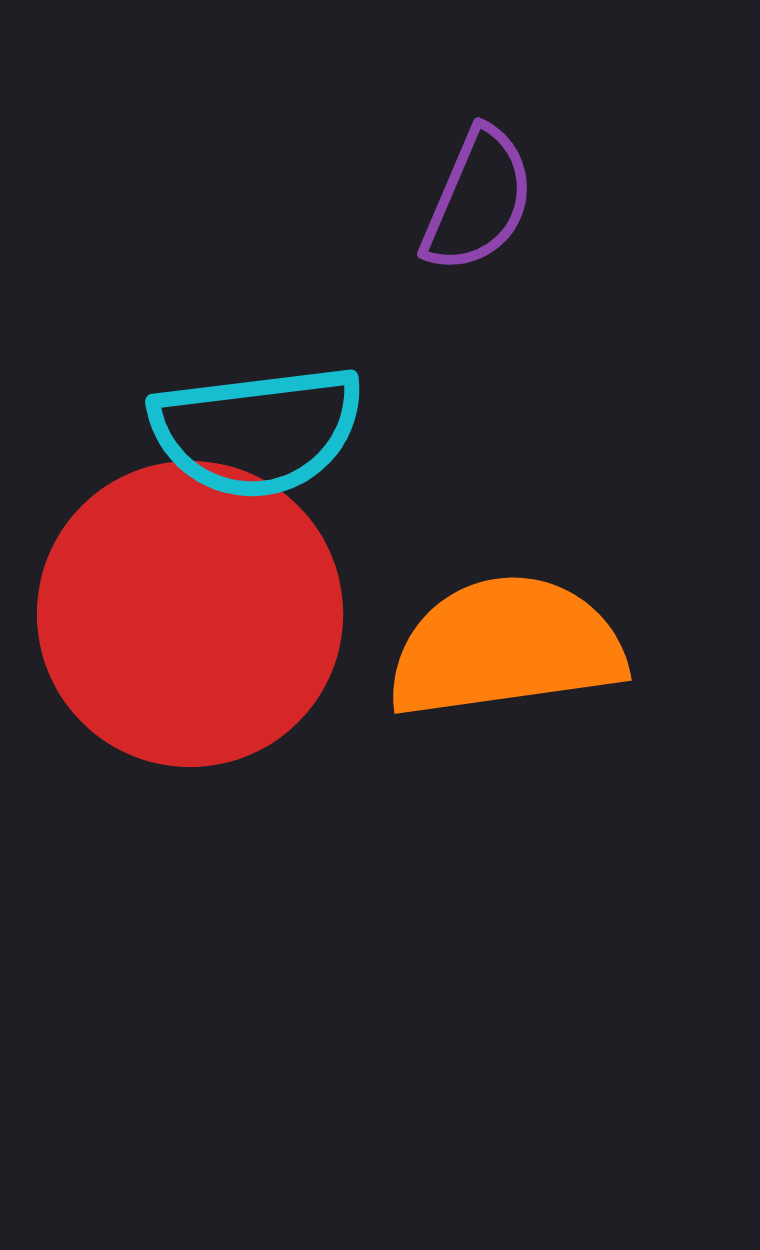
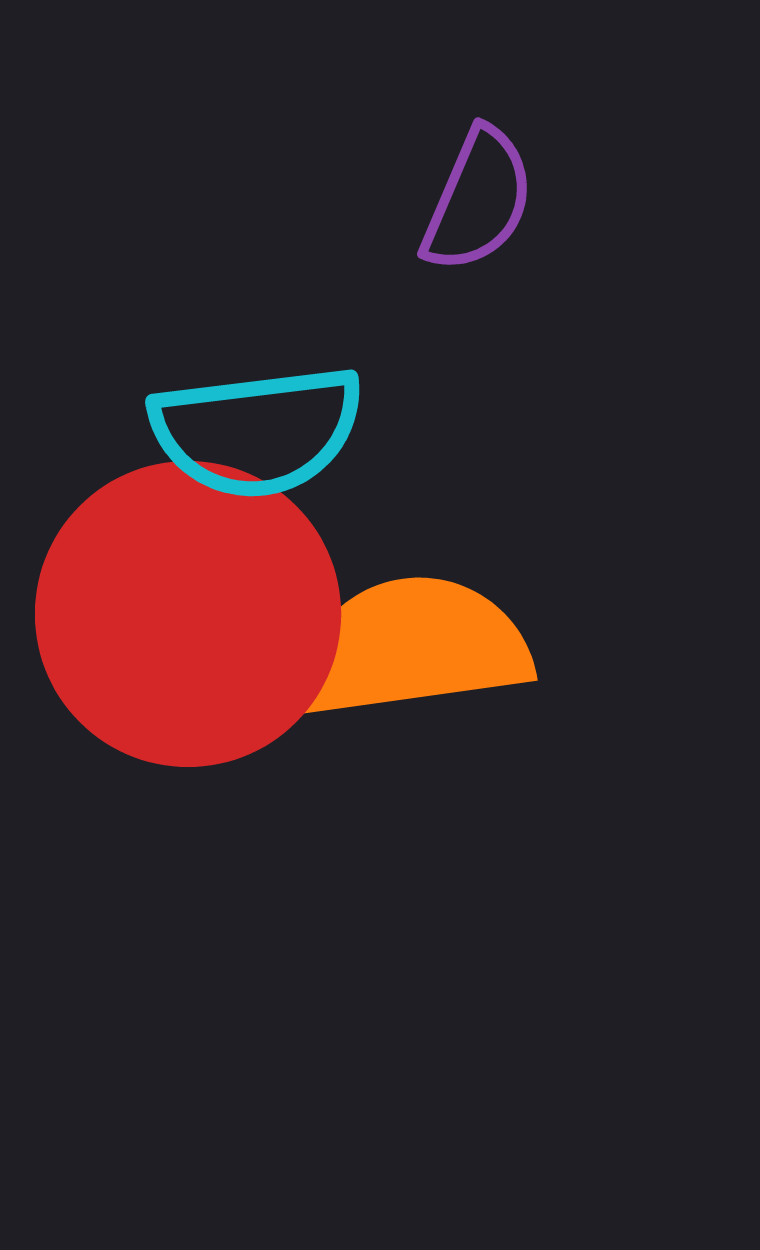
red circle: moved 2 px left
orange semicircle: moved 94 px left
